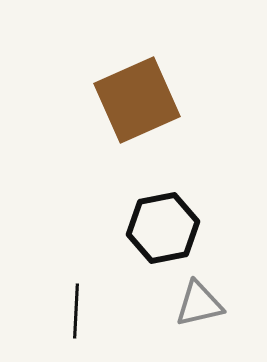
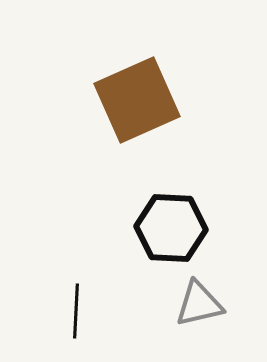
black hexagon: moved 8 px right; rotated 14 degrees clockwise
